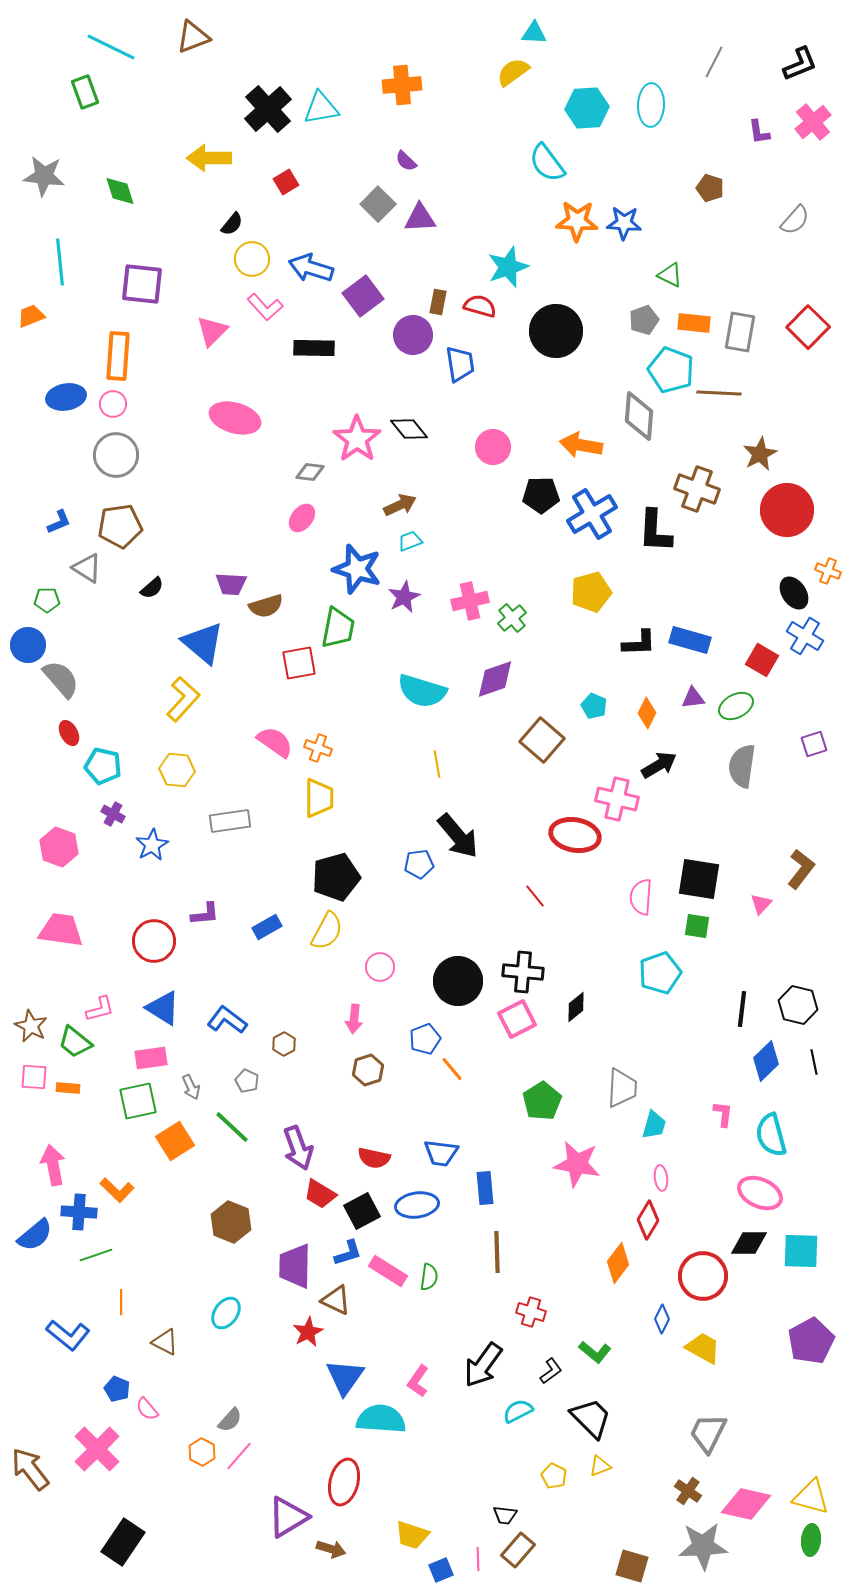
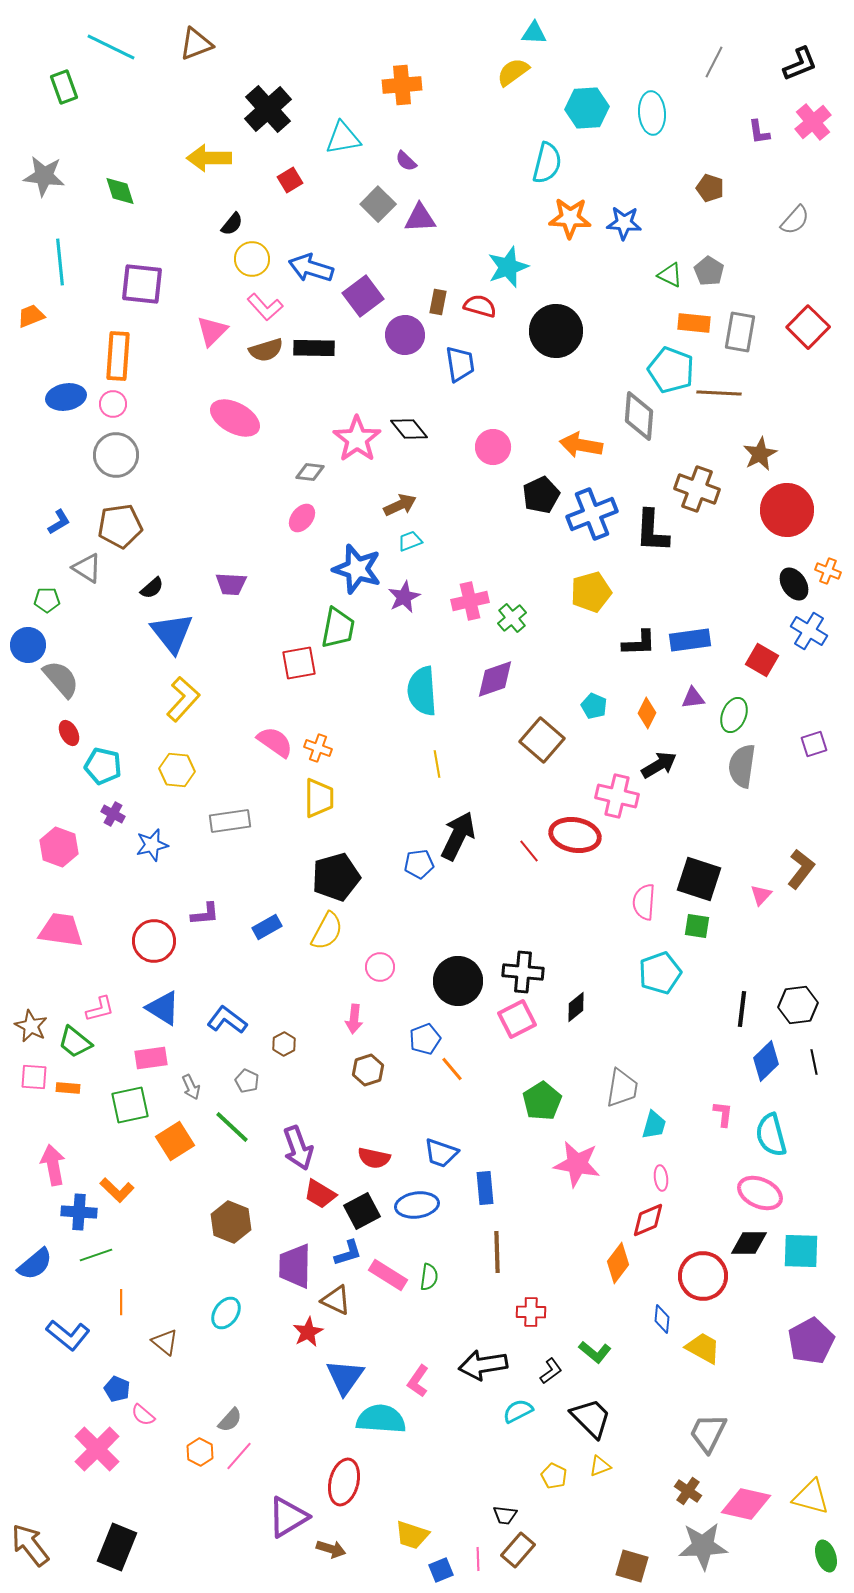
brown triangle at (193, 37): moved 3 px right, 7 px down
green rectangle at (85, 92): moved 21 px left, 5 px up
cyan ellipse at (651, 105): moved 1 px right, 8 px down; rotated 6 degrees counterclockwise
cyan triangle at (321, 108): moved 22 px right, 30 px down
cyan semicircle at (547, 163): rotated 129 degrees counterclockwise
red square at (286, 182): moved 4 px right, 2 px up
orange star at (577, 221): moved 7 px left, 3 px up
gray pentagon at (644, 320): moved 65 px right, 49 px up; rotated 20 degrees counterclockwise
purple circle at (413, 335): moved 8 px left
pink ellipse at (235, 418): rotated 12 degrees clockwise
black pentagon at (541, 495): rotated 24 degrees counterclockwise
blue cross at (592, 514): rotated 9 degrees clockwise
blue L-shape at (59, 522): rotated 8 degrees counterclockwise
black L-shape at (655, 531): moved 3 px left
black ellipse at (794, 593): moved 9 px up
brown semicircle at (266, 606): moved 256 px up
blue cross at (805, 636): moved 4 px right, 5 px up
blue rectangle at (690, 640): rotated 24 degrees counterclockwise
blue triangle at (203, 643): moved 31 px left, 10 px up; rotated 12 degrees clockwise
cyan semicircle at (422, 691): rotated 69 degrees clockwise
green ellipse at (736, 706): moved 2 px left, 9 px down; rotated 40 degrees counterclockwise
pink cross at (617, 799): moved 3 px up
black arrow at (458, 836): rotated 114 degrees counterclockwise
blue star at (152, 845): rotated 16 degrees clockwise
black square at (699, 879): rotated 9 degrees clockwise
red line at (535, 896): moved 6 px left, 45 px up
pink semicircle at (641, 897): moved 3 px right, 5 px down
pink triangle at (761, 904): moved 9 px up
black hexagon at (798, 1005): rotated 21 degrees counterclockwise
gray trapezoid at (622, 1088): rotated 6 degrees clockwise
green square at (138, 1101): moved 8 px left, 4 px down
blue trapezoid at (441, 1153): rotated 12 degrees clockwise
red diamond at (648, 1220): rotated 36 degrees clockwise
blue semicircle at (35, 1235): moved 29 px down
pink rectangle at (388, 1271): moved 4 px down
red cross at (531, 1312): rotated 16 degrees counterclockwise
blue diamond at (662, 1319): rotated 20 degrees counterclockwise
brown triangle at (165, 1342): rotated 12 degrees clockwise
black arrow at (483, 1365): rotated 45 degrees clockwise
pink semicircle at (147, 1409): moved 4 px left, 6 px down; rotated 10 degrees counterclockwise
orange hexagon at (202, 1452): moved 2 px left
brown arrow at (30, 1469): moved 76 px down
green ellipse at (811, 1540): moved 15 px right, 16 px down; rotated 24 degrees counterclockwise
black rectangle at (123, 1542): moved 6 px left, 5 px down; rotated 12 degrees counterclockwise
